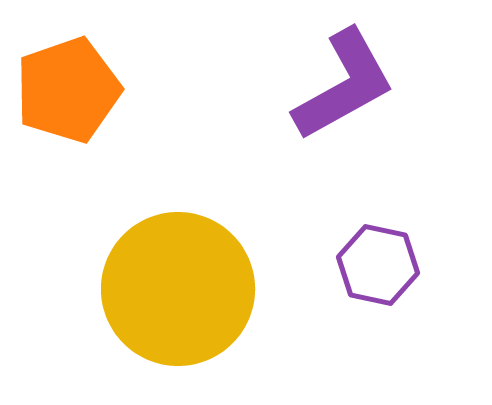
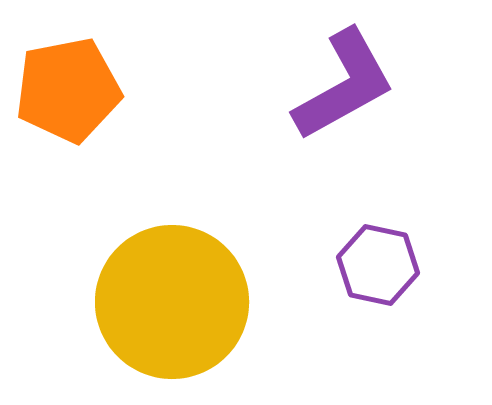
orange pentagon: rotated 8 degrees clockwise
yellow circle: moved 6 px left, 13 px down
